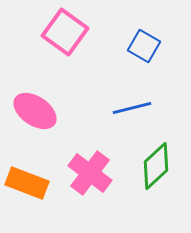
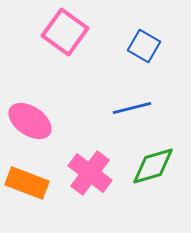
pink ellipse: moved 5 px left, 10 px down
green diamond: moved 3 px left; rotated 27 degrees clockwise
